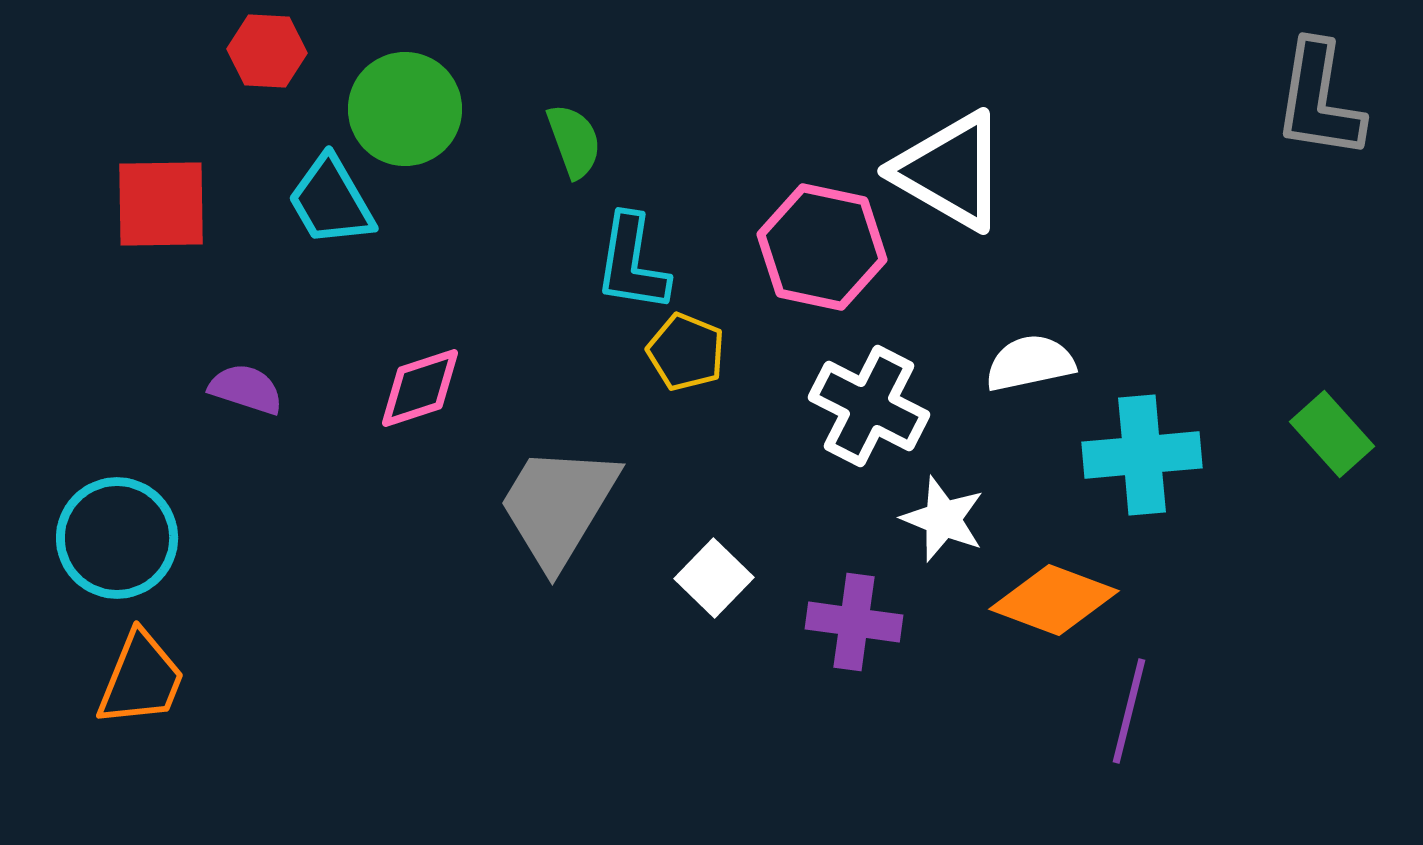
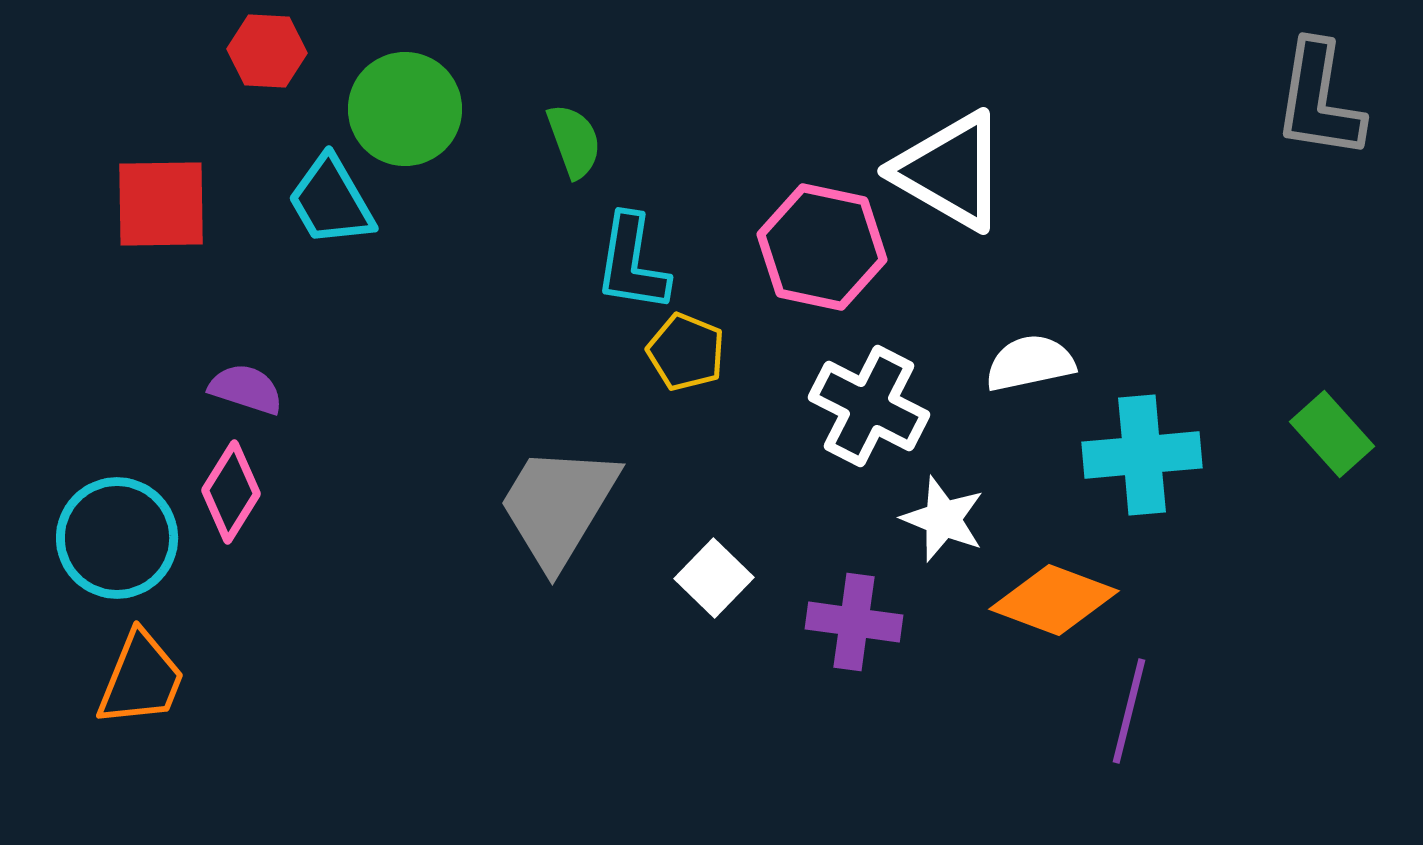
pink diamond: moved 189 px left, 104 px down; rotated 40 degrees counterclockwise
